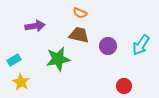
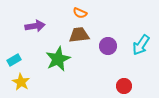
brown trapezoid: rotated 20 degrees counterclockwise
green star: rotated 15 degrees counterclockwise
